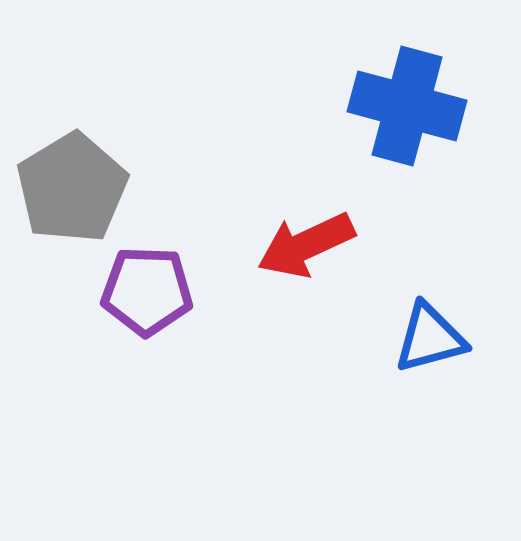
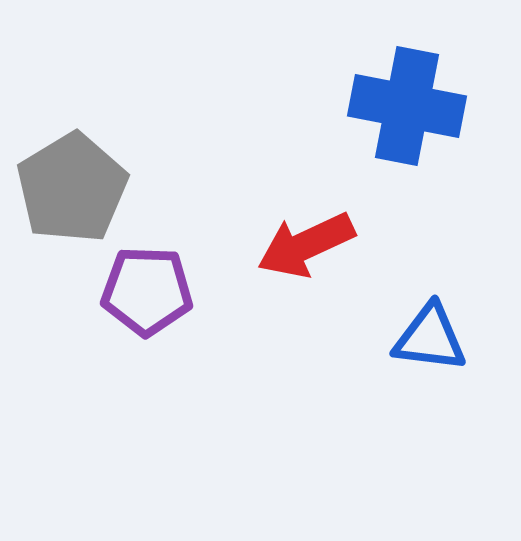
blue cross: rotated 4 degrees counterclockwise
blue triangle: rotated 22 degrees clockwise
